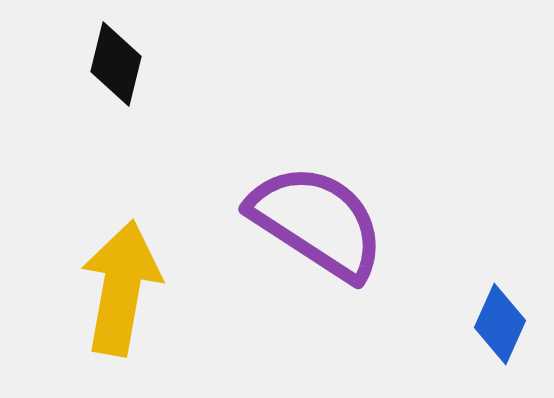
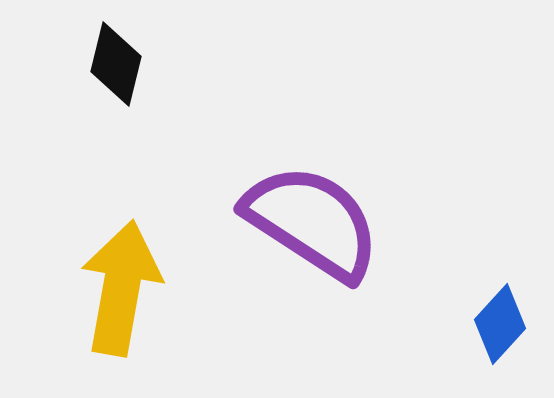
purple semicircle: moved 5 px left
blue diamond: rotated 18 degrees clockwise
